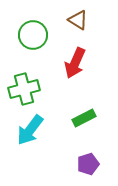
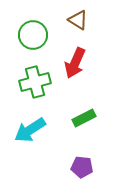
green cross: moved 11 px right, 7 px up
cyan arrow: rotated 20 degrees clockwise
purple pentagon: moved 6 px left, 3 px down; rotated 25 degrees clockwise
